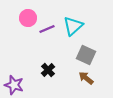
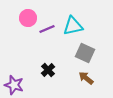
cyan triangle: rotated 30 degrees clockwise
gray square: moved 1 px left, 2 px up
